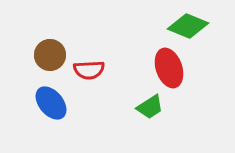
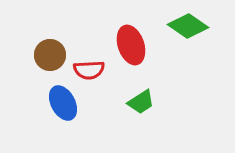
green diamond: rotated 12 degrees clockwise
red ellipse: moved 38 px left, 23 px up
blue ellipse: moved 12 px right; rotated 12 degrees clockwise
green trapezoid: moved 9 px left, 5 px up
